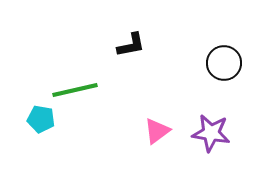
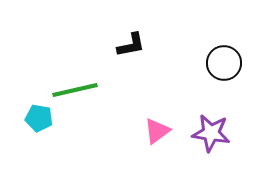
cyan pentagon: moved 2 px left, 1 px up
